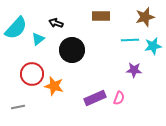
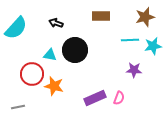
cyan triangle: moved 12 px right, 16 px down; rotated 48 degrees clockwise
black circle: moved 3 px right
